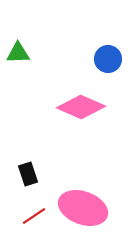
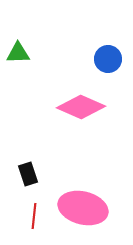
pink ellipse: rotated 6 degrees counterclockwise
red line: rotated 50 degrees counterclockwise
